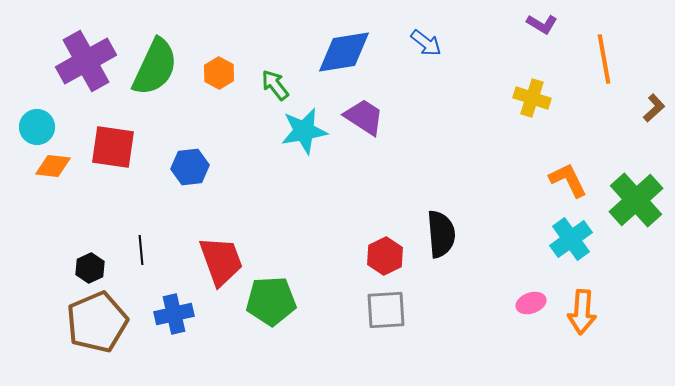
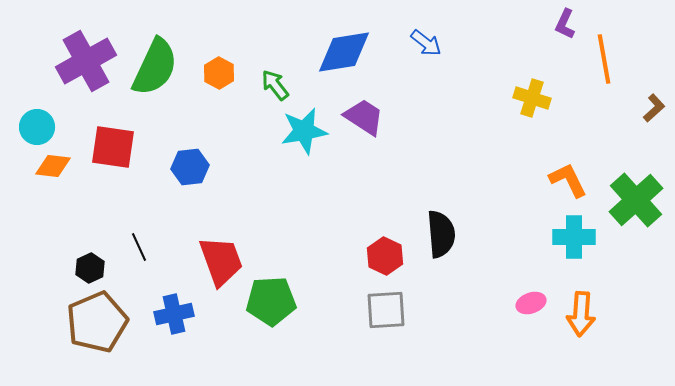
purple L-shape: moved 23 px right; rotated 84 degrees clockwise
cyan cross: moved 3 px right, 2 px up; rotated 36 degrees clockwise
black line: moved 2 px left, 3 px up; rotated 20 degrees counterclockwise
red hexagon: rotated 9 degrees counterclockwise
orange arrow: moved 1 px left, 2 px down
